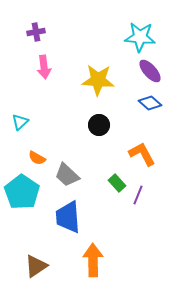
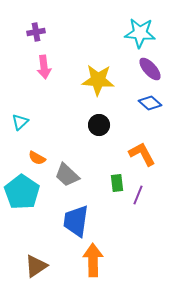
cyan star: moved 4 px up
purple ellipse: moved 2 px up
green rectangle: rotated 36 degrees clockwise
blue trapezoid: moved 8 px right, 4 px down; rotated 12 degrees clockwise
